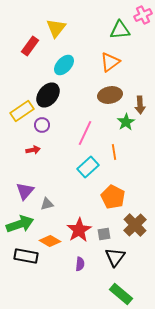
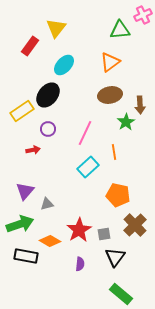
purple circle: moved 6 px right, 4 px down
orange pentagon: moved 5 px right, 2 px up; rotated 15 degrees counterclockwise
